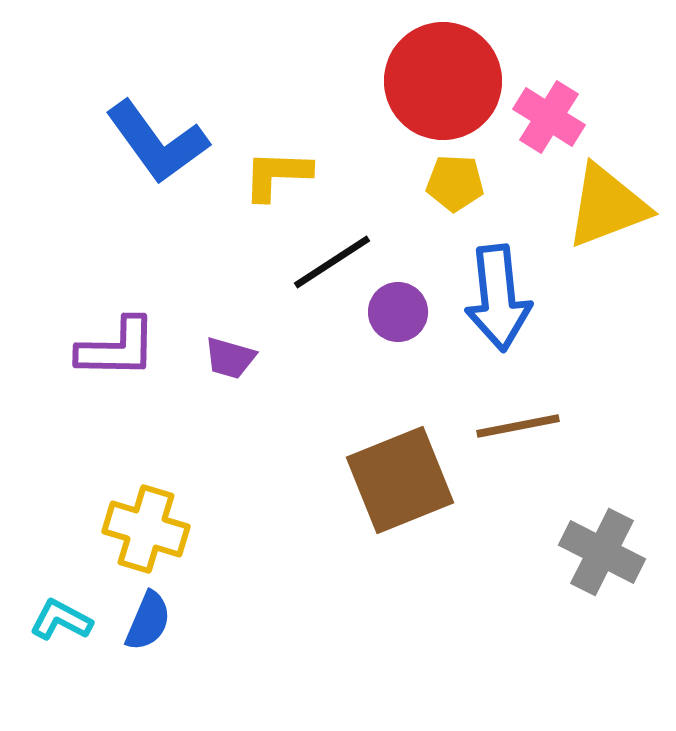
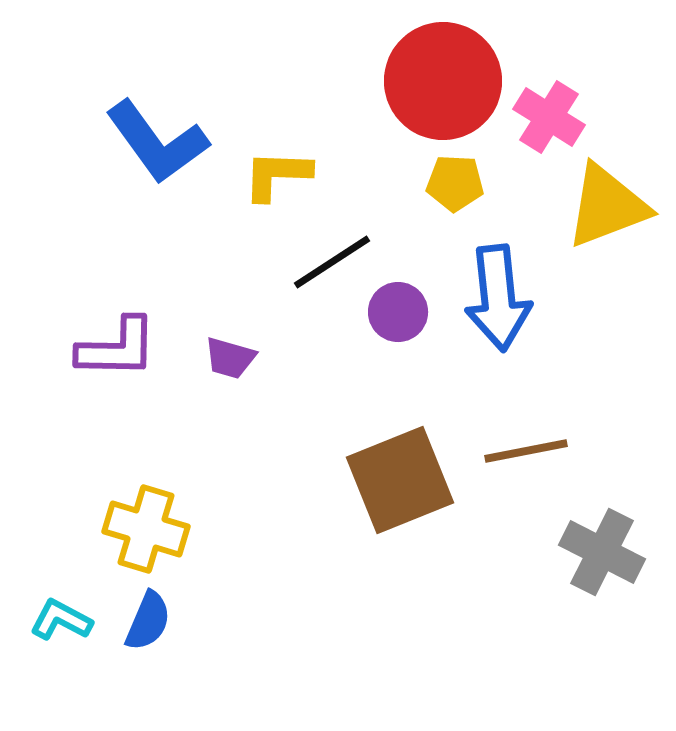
brown line: moved 8 px right, 25 px down
